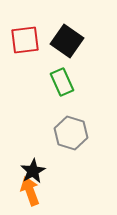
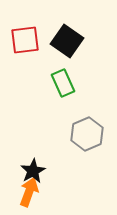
green rectangle: moved 1 px right, 1 px down
gray hexagon: moved 16 px right, 1 px down; rotated 20 degrees clockwise
orange arrow: moved 1 px left, 1 px down; rotated 40 degrees clockwise
